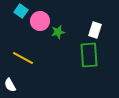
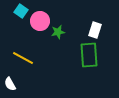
white semicircle: moved 1 px up
